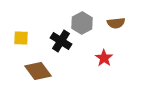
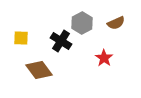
brown semicircle: rotated 18 degrees counterclockwise
brown diamond: moved 1 px right, 1 px up
